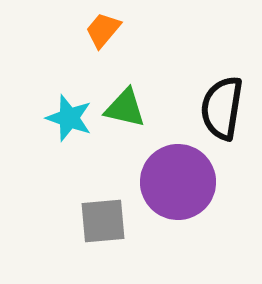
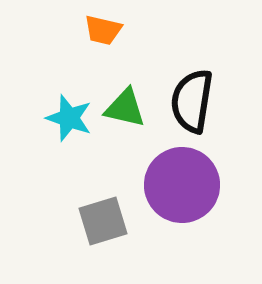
orange trapezoid: rotated 117 degrees counterclockwise
black semicircle: moved 30 px left, 7 px up
purple circle: moved 4 px right, 3 px down
gray square: rotated 12 degrees counterclockwise
